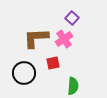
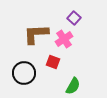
purple square: moved 2 px right
brown L-shape: moved 4 px up
red square: moved 1 px up; rotated 32 degrees clockwise
green semicircle: rotated 24 degrees clockwise
